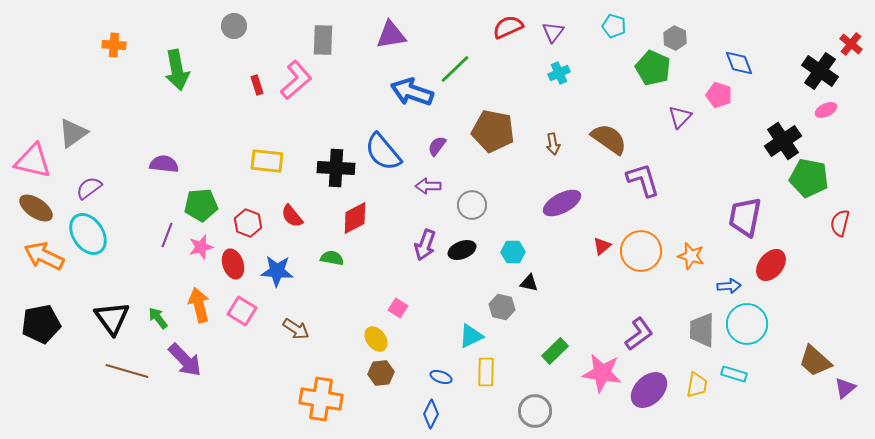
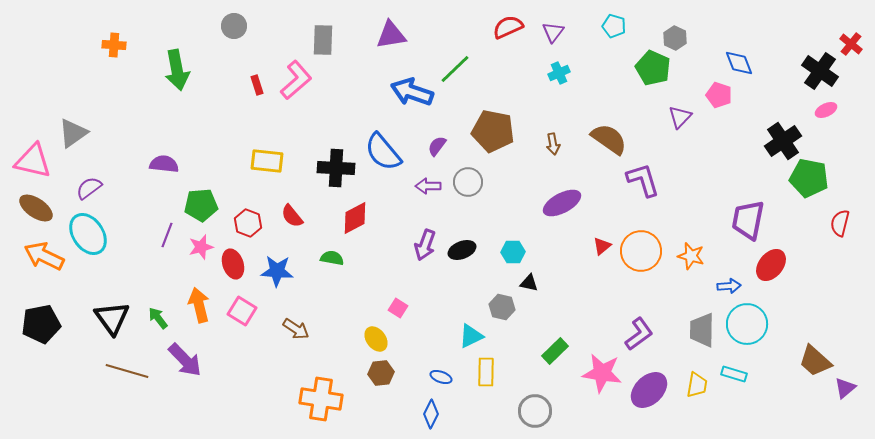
gray circle at (472, 205): moved 4 px left, 23 px up
purple trapezoid at (745, 217): moved 3 px right, 3 px down
